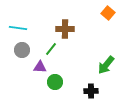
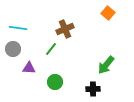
brown cross: rotated 24 degrees counterclockwise
gray circle: moved 9 px left, 1 px up
purple triangle: moved 11 px left, 1 px down
black cross: moved 2 px right, 2 px up
